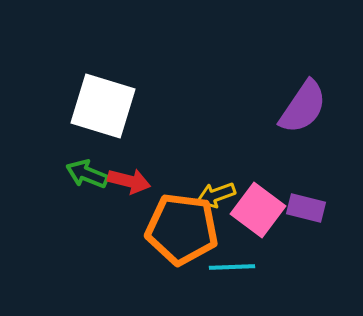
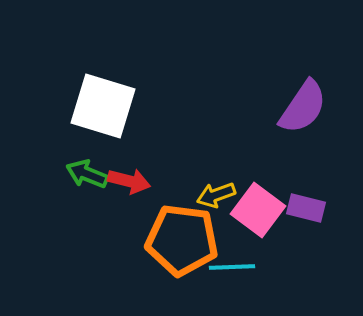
orange pentagon: moved 11 px down
